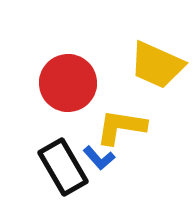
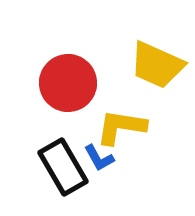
blue L-shape: rotated 12 degrees clockwise
